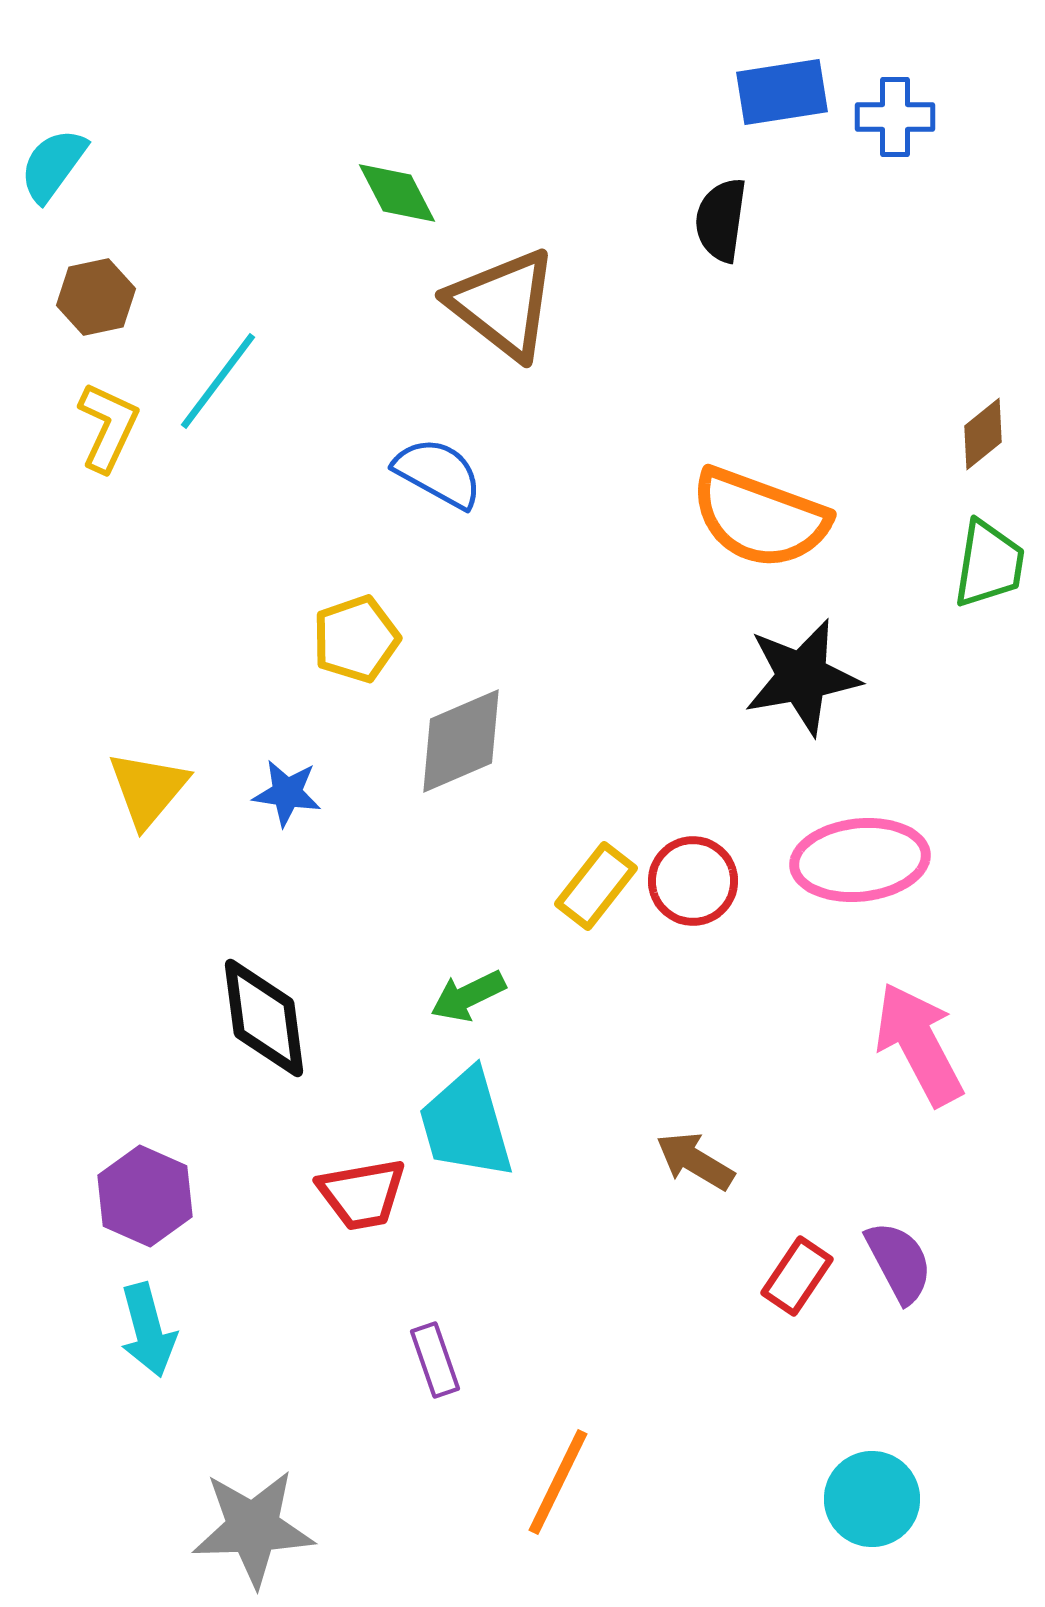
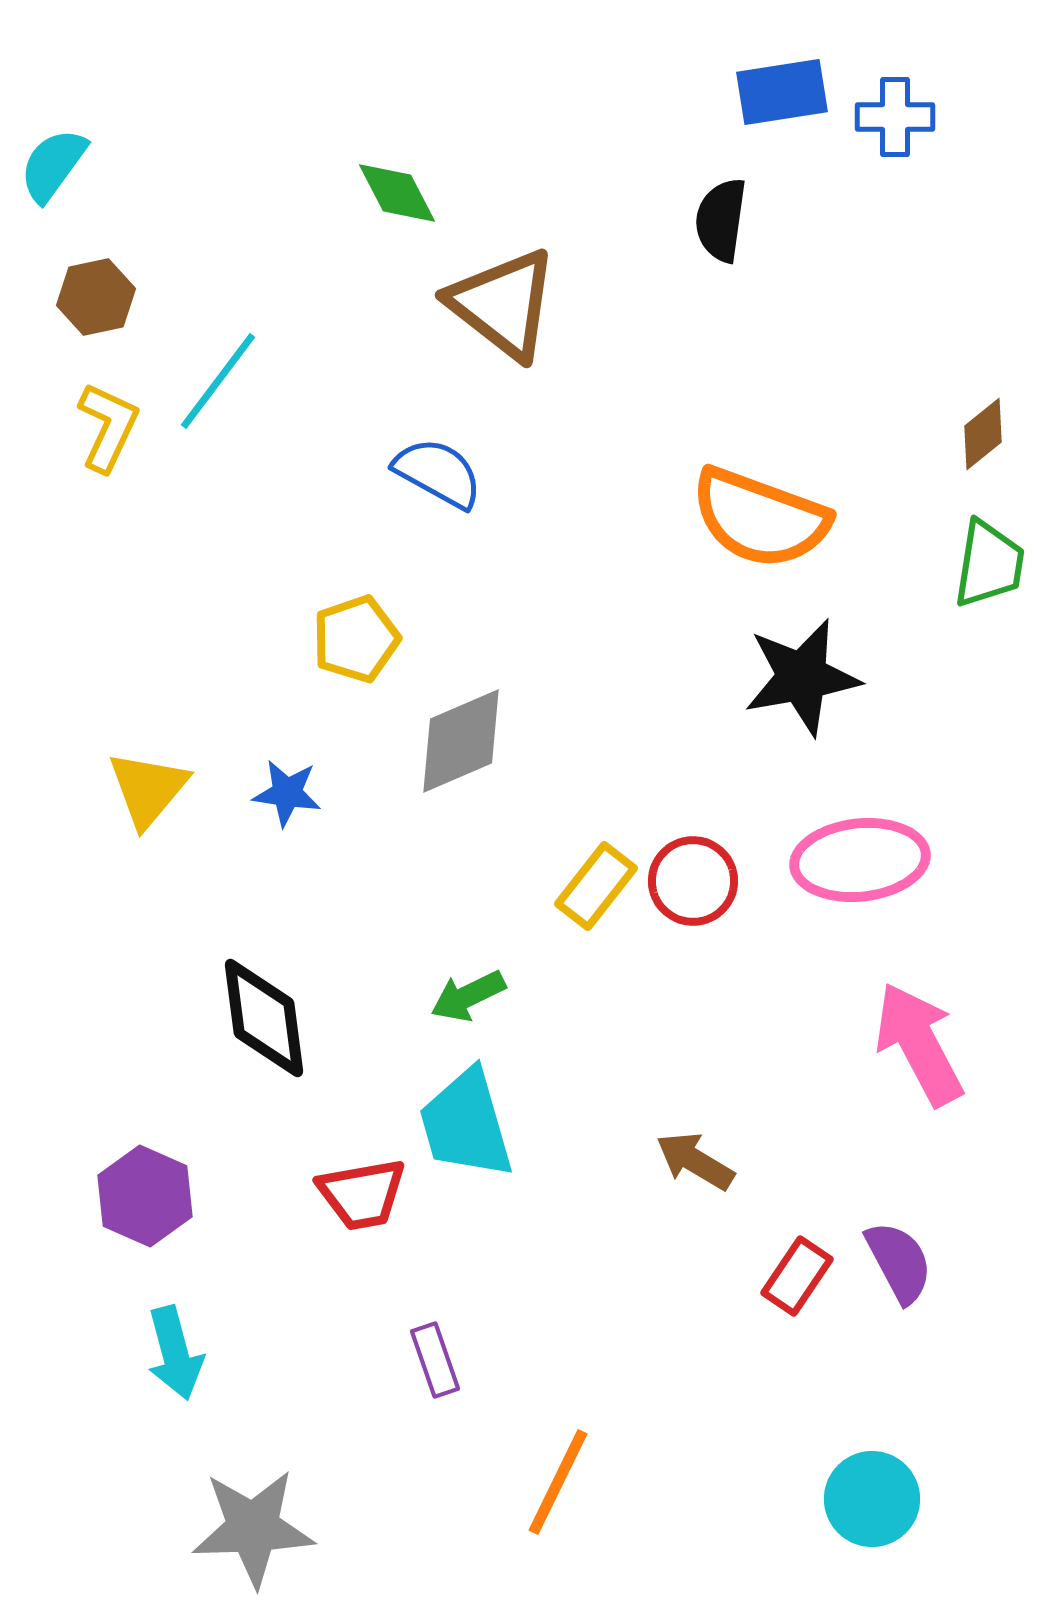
cyan arrow: moved 27 px right, 23 px down
